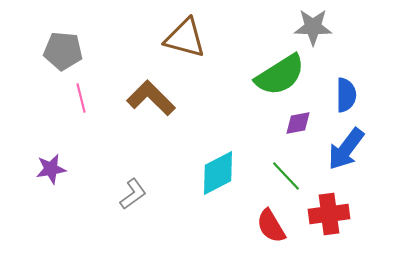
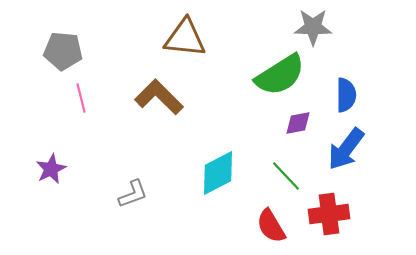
brown triangle: rotated 9 degrees counterclockwise
brown L-shape: moved 8 px right, 1 px up
purple star: rotated 16 degrees counterclockwise
gray L-shape: rotated 16 degrees clockwise
